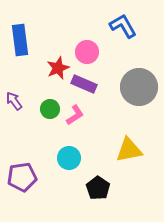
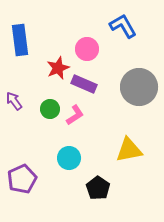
pink circle: moved 3 px up
purple pentagon: moved 2 px down; rotated 16 degrees counterclockwise
